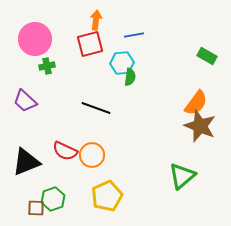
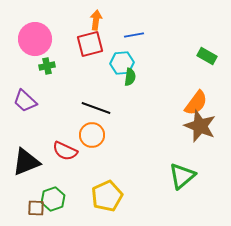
orange circle: moved 20 px up
